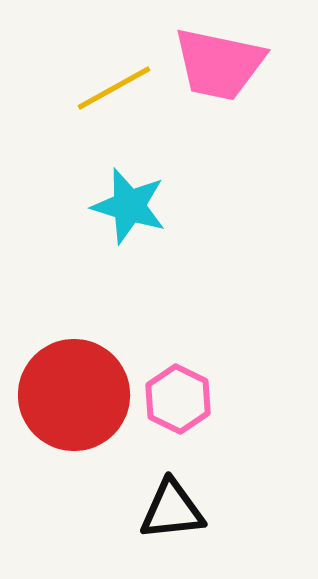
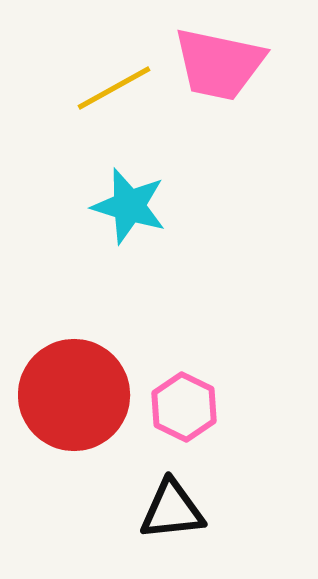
pink hexagon: moved 6 px right, 8 px down
